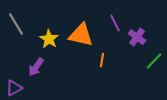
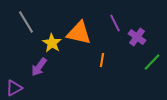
gray line: moved 10 px right, 2 px up
orange triangle: moved 2 px left, 2 px up
yellow star: moved 3 px right, 4 px down
green line: moved 2 px left, 1 px down
purple arrow: moved 3 px right
